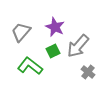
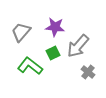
purple star: rotated 18 degrees counterclockwise
green square: moved 2 px down
